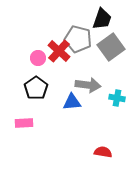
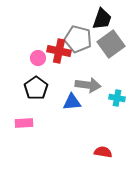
gray square: moved 3 px up
red cross: rotated 30 degrees counterclockwise
